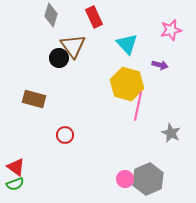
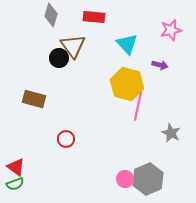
red rectangle: rotated 60 degrees counterclockwise
red circle: moved 1 px right, 4 px down
